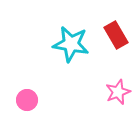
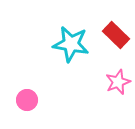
red rectangle: rotated 16 degrees counterclockwise
pink star: moved 10 px up
